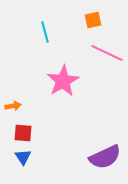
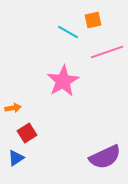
cyan line: moved 23 px right; rotated 45 degrees counterclockwise
pink line: moved 1 px up; rotated 44 degrees counterclockwise
orange arrow: moved 2 px down
red square: moved 4 px right; rotated 36 degrees counterclockwise
blue triangle: moved 7 px left, 1 px down; rotated 30 degrees clockwise
